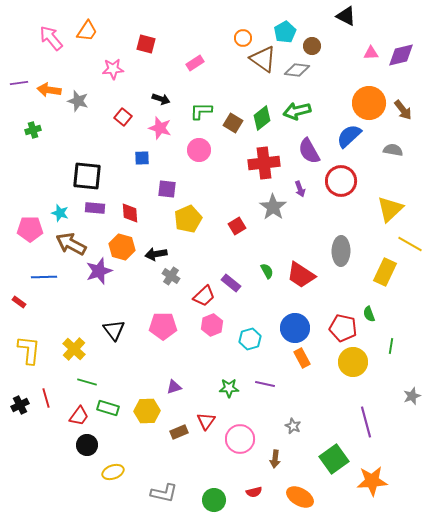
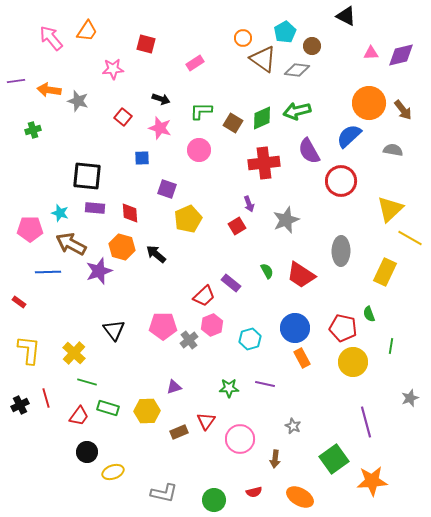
purple line at (19, 83): moved 3 px left, 2 px up
green diamond at (262, 118): rotated 15 degrees clockwise
purple square at (167, 189): rotated 12 degrees clockwise
purple arrow at (300, 189): moved 51 px left, 15 px down
gray star at (273, 207): moved 13 px right, 13 px down; rotated 16 degrees clockwise
yellow line at (410, 244): moved 6 px up
black arrow at (156, 254): rotated 50 degrees clockwise
gray cross at (171, 276): moved 18 px right, 64 px down; rotated 18 degrees clockwise
blue line at (44, 277): moved 4 px right, 5 px up
yellow cross at (74, 349): moved 4 px down
gray star at (412, 396): moved 2 px left, 2 px down
black circle at (87, 445): moved 7 px down
